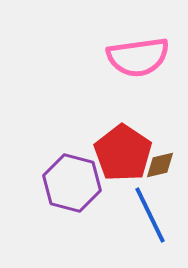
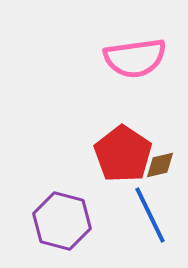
pink semicircle: moved 3 px left, 1 px down
red pentagon: moved 1 px down
purple hexagon: moved 10 px left, 38 px down
